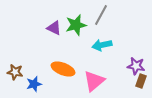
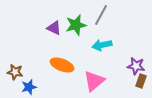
orange ellipse: moved 1 px left, 4 px up
blue star: moved 5 px left, 3 px down
